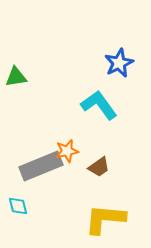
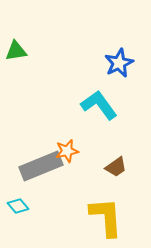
green triangle: moved 26 px up
brown trapezoid: moved 17 px right
cyan diamond: rotated 25 degrees counterclockwise
yellow L-shape: moved 1 px right, 2 px up; rotated 81 degrees clockwise
